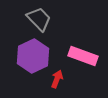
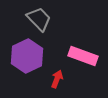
purple hexagon: moved 6 px left
